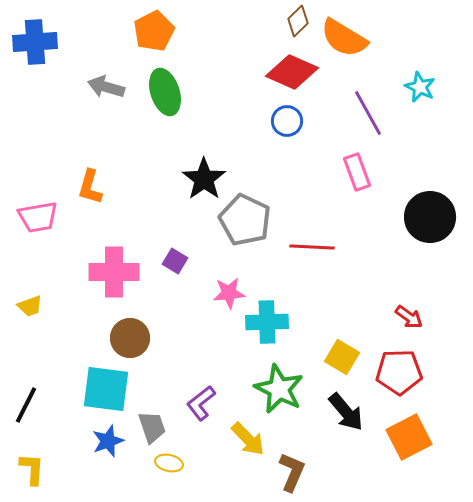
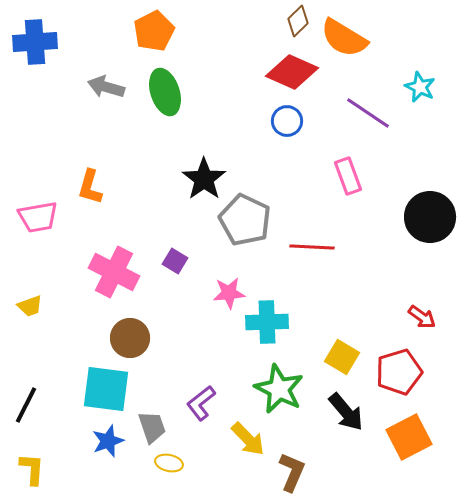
purple line: rotated 27 degrees counterclockwise
pink rectangle: moved 9 px left, 4 px down
pink cross: rotated 27 degrees clockwise
red arrow: moved 13 px right
red pentagon: rotated 15 degrees counterclockwise
